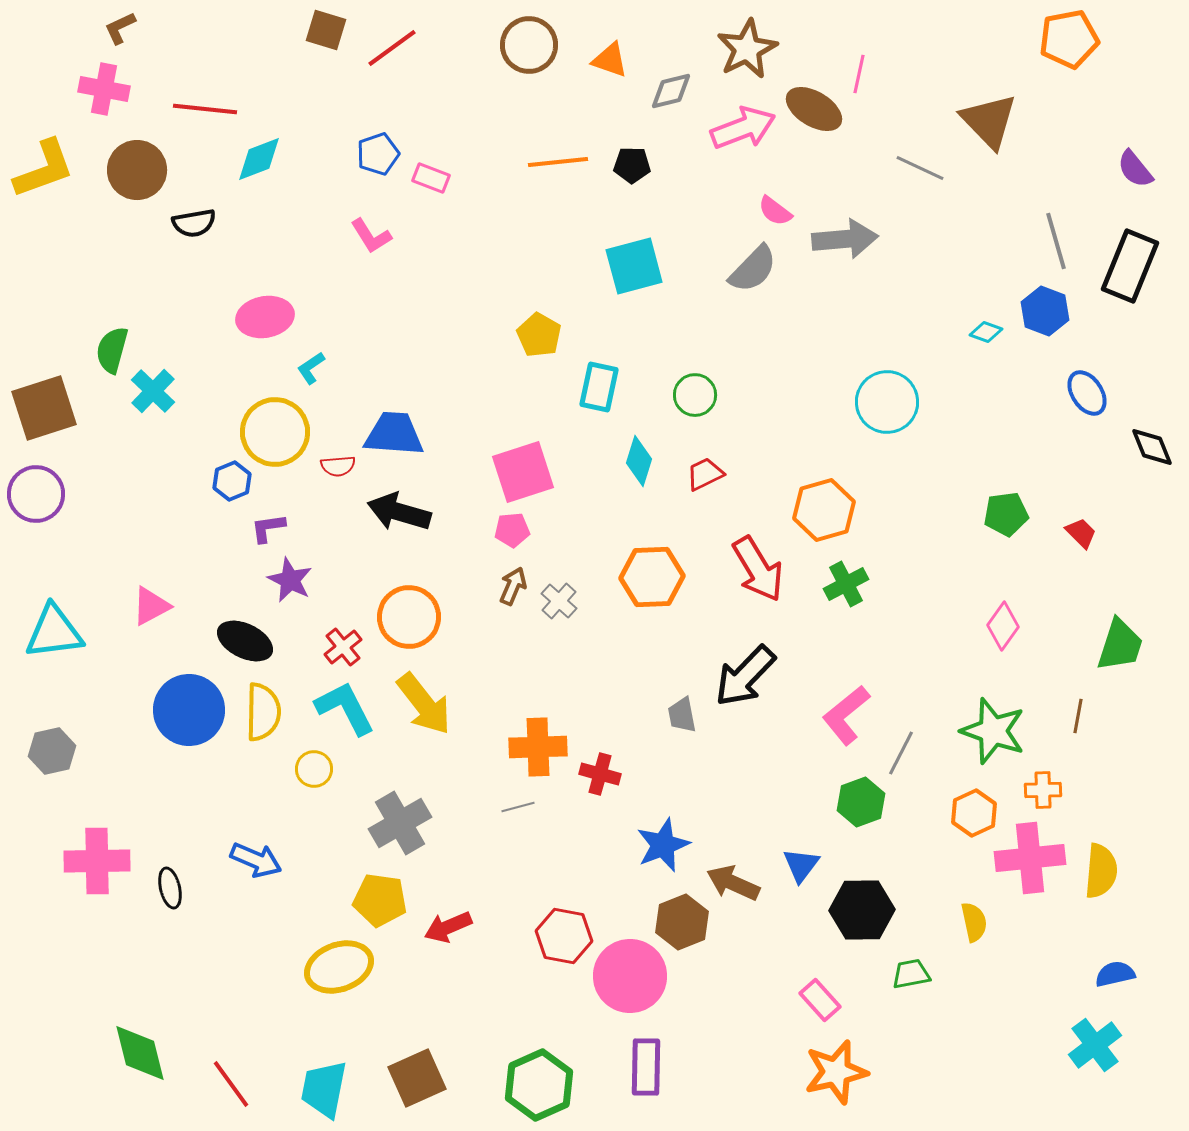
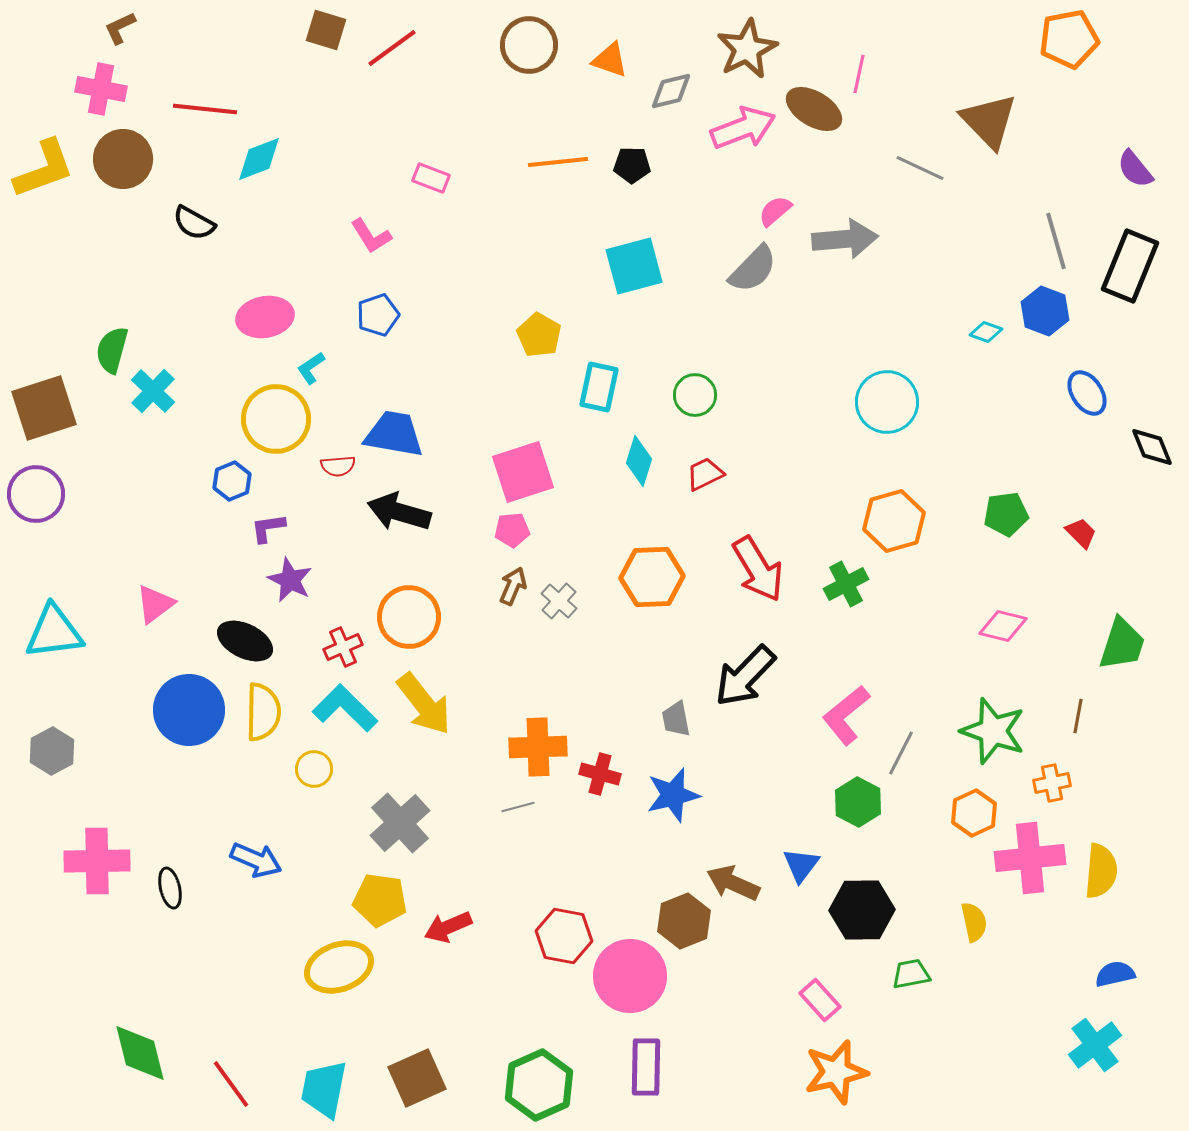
pink cross at (104, 89): moved 3 px left
blue pentagon at (378, 154): moved 161 px down
brown circle at (137, 170): moved 14 px left, 11 px up
pink semicircle at (775, 211): rotated 102 degrees clockwise
black semicircle at (194, 223): rotated 39 degrees clockwise
yellow circle at (275, 432): moved 1 px right, 13 px up
blue trapezoid at (394, 434): rotated 6 degrees clockwise
orange hexagon at (824, 510): moved 70 px right, 11 px down
pink triangle at (151, 606): moved 4 px right, 2 px up; rotated 9 degrees counterclockwise
pink diamond at (1003, 626): rotated 69 degrees clockwise
green trapezoid at (1120, 645): moved 2 px right, 1 px up
red cross at (343, 647): rotated 15 degrees clockwise
cyan L-shape at (345, 708): rotated 18 degrees counterclockwise
gray trapezoid at (682, 715): moved 6 px left, 4 px down
gray hexagon at (52, 751): rotated 15 degrees counterclockwise
orange cross at (1043, 790): moved 9 px right, 7 px up; rotated 9 degrees counterclockwise
green hexagon at (861, 802): moved 3 px left; rotated 12 degrees counterclockwise
gray cross at (400, 823): rotated 12 degrees counterclockwise
blue star at (663, 845): moved 10 px right, 50 px up; rotated 8 degrees clockwise
brown hexagon at (682, 922): moved 2 px right, 1 px up
